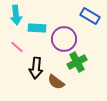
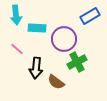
blue rectangle: rotated 60 degrees counterclockwise
pink line: moved 2 px down
